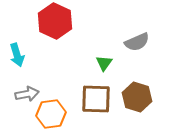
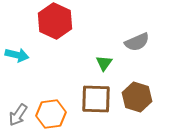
cyan arrow: rotated 60 degrees counterclockwise
gray arrow: moved 9 px left, 21 px down; rotated 135 degrees clockwise
